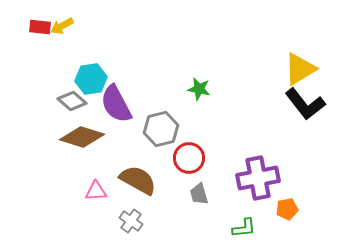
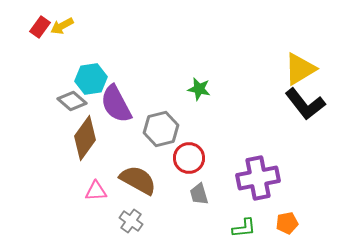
red rectangle: rotated 60 degrees counterclockwise
brown diamond: moved 3 px right, 1 px down; rotated 72 degrees counterclockwise
orange pentagon: moved 14 px down
